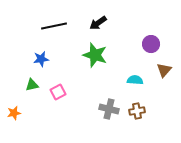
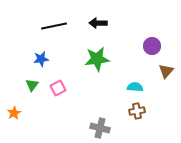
black arrow: rotated 36 degrees clockwise
purple circle: moved 1 px right, 2 px down
green star: moved 2 px right, 4 px down; rotated 25 degrees counterclockwise
brown triangle: moved 2 px right, 1 px down
cyan semicircle: moved 7 px down
green triangle: rotated 40 degrees counterclockwise
pink square: moved 4 px up
gray cross: moved 9 px left, 19 px down
orange star: rotated 16 degrees counterclockwise
